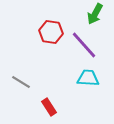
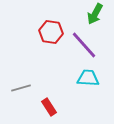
gray line: moved 6 px down; rotated 48 degrees counterclockwise
